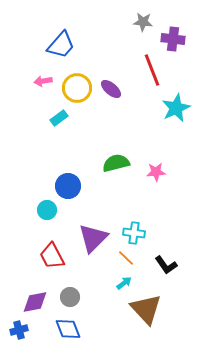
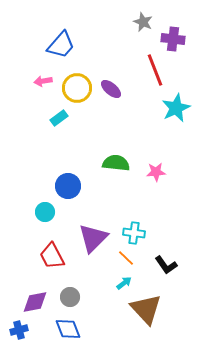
gray star: rotated 18 degrees clockwise
red line: moved 3 px right
green semicircle: rotated 20 degrees clockwise
cyan circle: moved 2 px left, 2 px down
